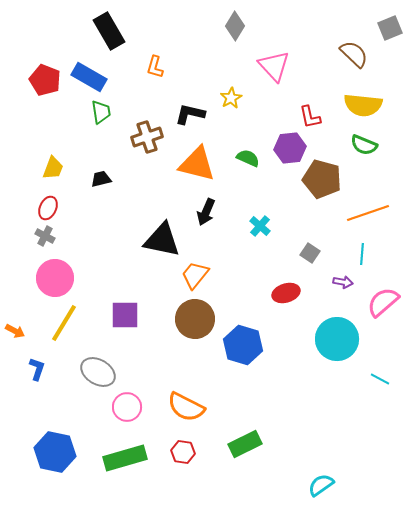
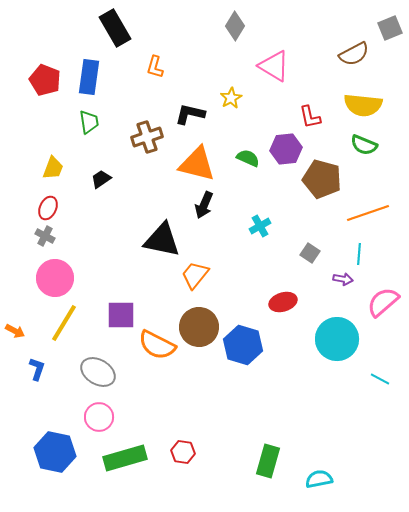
black rectangle at (109, 31): moved 6 px right, 3 px up
brown semicircle at (354, 54): rotated 108 degrees clockwise
pink triangle at (274, 66): rotated 16 degrees counterclockwise
blue rectangle at (89, 77): rotated 68 degrees clockwise
green trapezoid at (101, 112): moved 12 px left, 10 px down
purple hexagon at (290, 148): moved 4 px left, 1 px down
black trapezoid at (101, 179): rotated 20 degrees counterclockwise
black arrow at (206, 212): moved 2 px left, 7 px up
cyan cross at (260, 226): rotated 20 degrees clockwise
cyan line at (362, 254): moved 3 px left
purple arrow at (343, 282): moved 3 px up
red ellipse at (286, 293): moved 3 px left, 9 px down
purple square at (125, 315): moved 4 px left
brown circle at (195, 319): moved 4 px right, 8 px down
pink circle at (127, 407): moved 28 px left, 10 px down
orange semicircle at (186, 407): moved 29 px left, 62 px up
green rectangle at (245, 444): moved 23 px right, 17 px down; rotated 48 degrees counterclockwise
cyan semicircle at (321, 485): moved 2 px left, 6 px up; rotated 24 degrees clockwise
